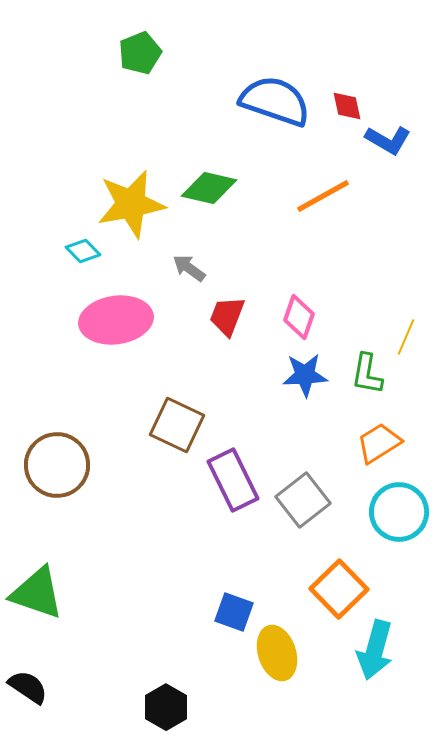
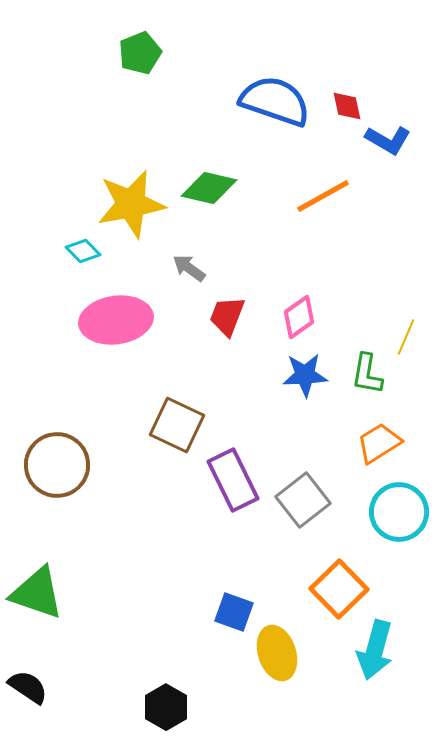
pink diamond: rotated 36 degrees clockwise
